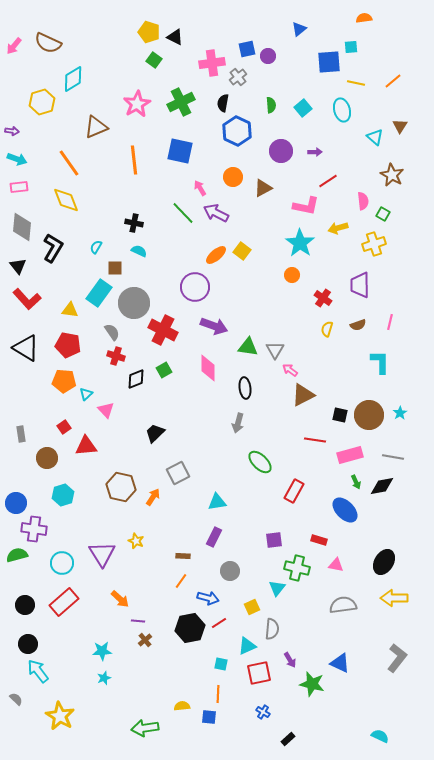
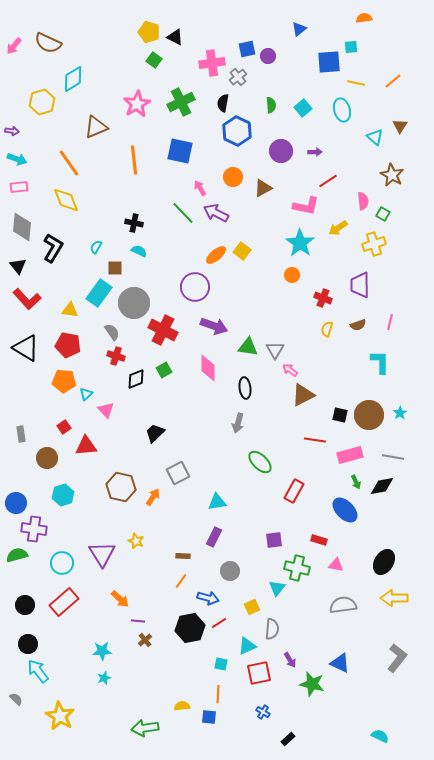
yellow arrow at (338, 228): rotated 18 degrees counterclockwise
red cross at (323, 298): rotated 12 degrees counterclockwise
